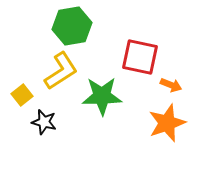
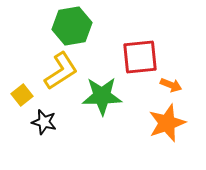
red square: rotated 18 degrees counterclockwise
